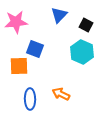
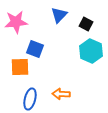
black square: moved 1 px up
cyan hexagon: moved 9 px right, 1 px up
orange square: moved 1 px right, 1 px down
orange arrow: rotated 24 degrees counterclockwise
blue ellipse: rotated 15 degrees clockwise
